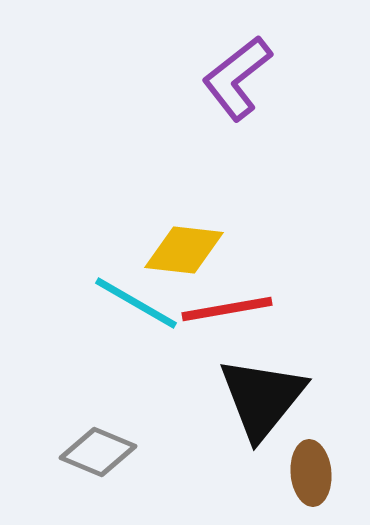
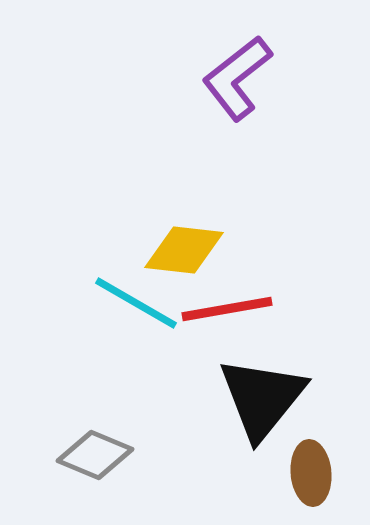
gray diamond: moved 3 px left, 3 px down
